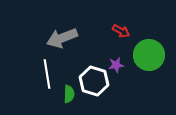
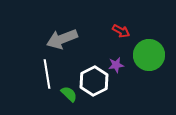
gray arrow: moved 1 px down
white hexagon: rotated 16 degrees clockwise
green semicircle: rotated 48 degrees counterclockwise
